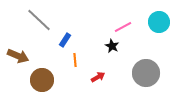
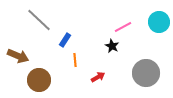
brown circle: moved 3 px left
